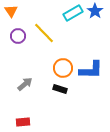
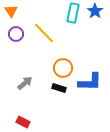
cyan rectangle: rotated 48 degrees counterclockwise
purple circle: moved 2 px left, 2 px up
blue L-shape: moved 1 px left, 12 px down
gray arrow: moved 1 px up
black rectangle: moved 1 px left, 1 px up
red rectangle: rotated 32 degrees clockwise
